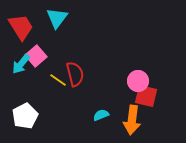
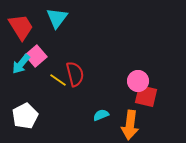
orange arrow: moved 2 px left, 5 px down
